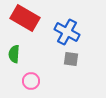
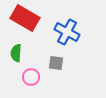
green semicircle: moved 2 px right, 1 px up
gray square: moved 15 px left, 4 px down
pink circle: moved 4 px up
